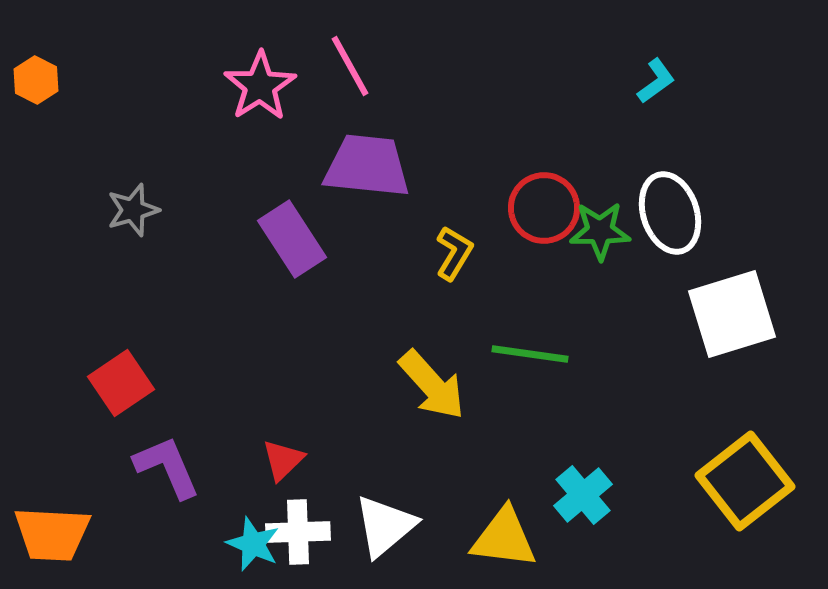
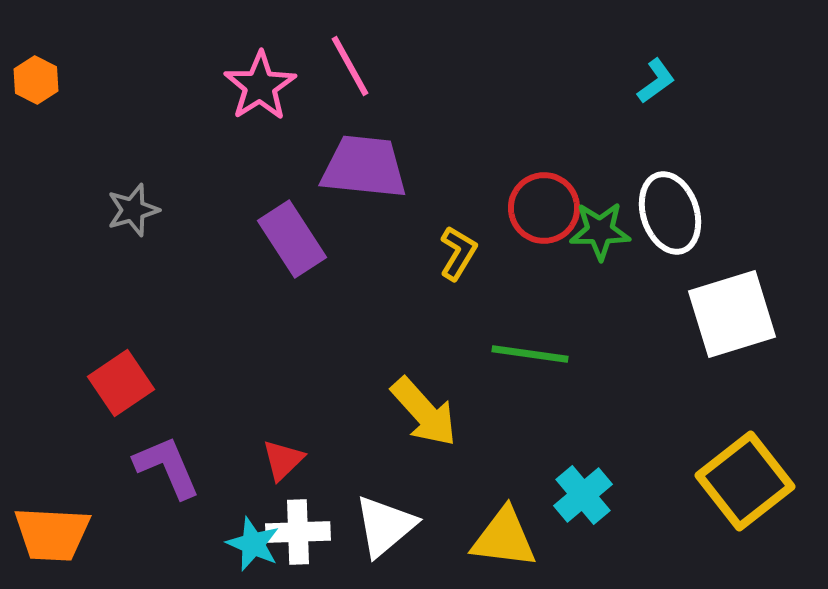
purple trapezoid: moved 3 px left, 1 px down
yellow L-shape: moved 4 px right
yellow arrow: moved 8 px left, 27 px down
